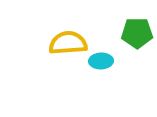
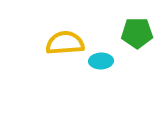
yellow semicircle: moved 3 px left
